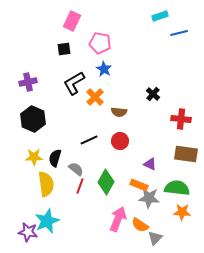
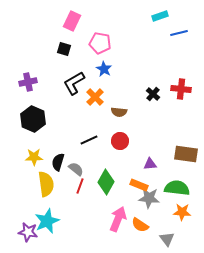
black square: rotated 24 degrees clockwise
red cross: moved 30 px up
black semicircle: moved 3 px right, 4 px down
purple triangle: rotated 32 degrees counterclockwise
gray triangle: moved 12 px right, 1 px down; rotated 21 degrees counterclockwise
